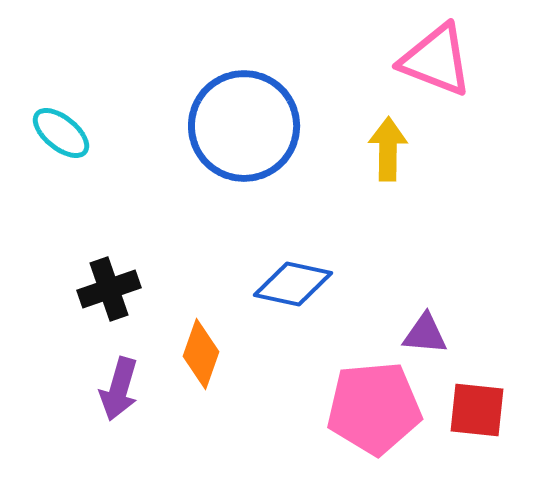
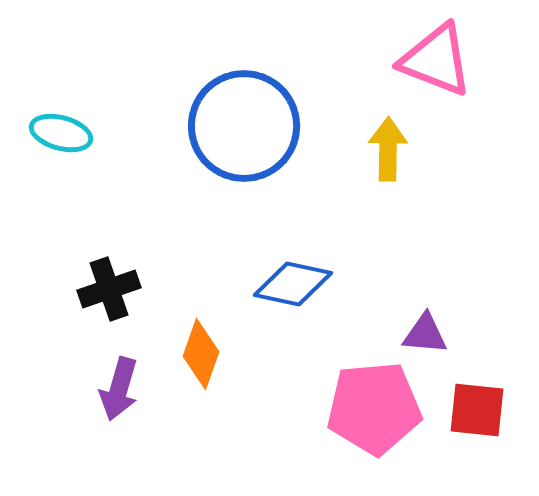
cyan ellipse: rotated 24 degrees counterclockwise
